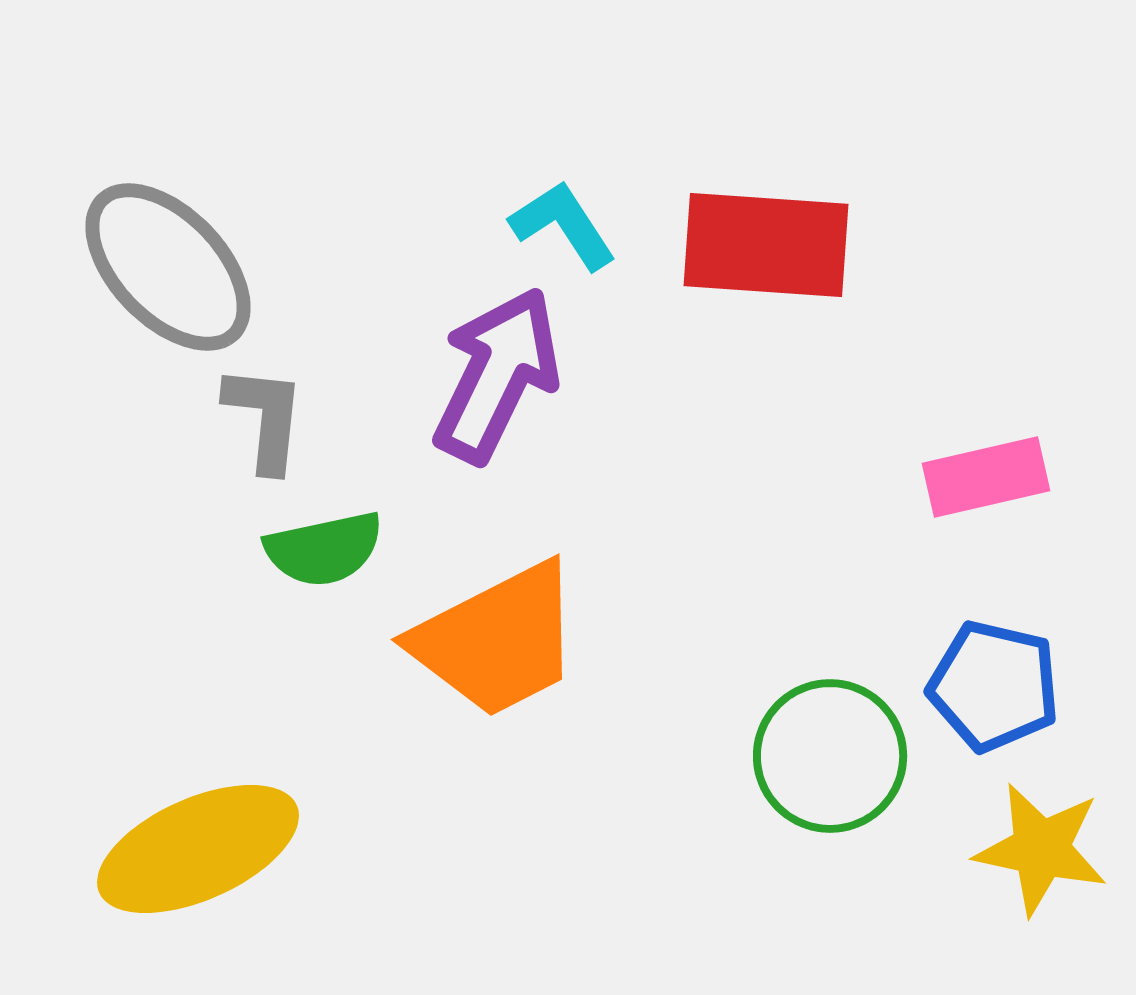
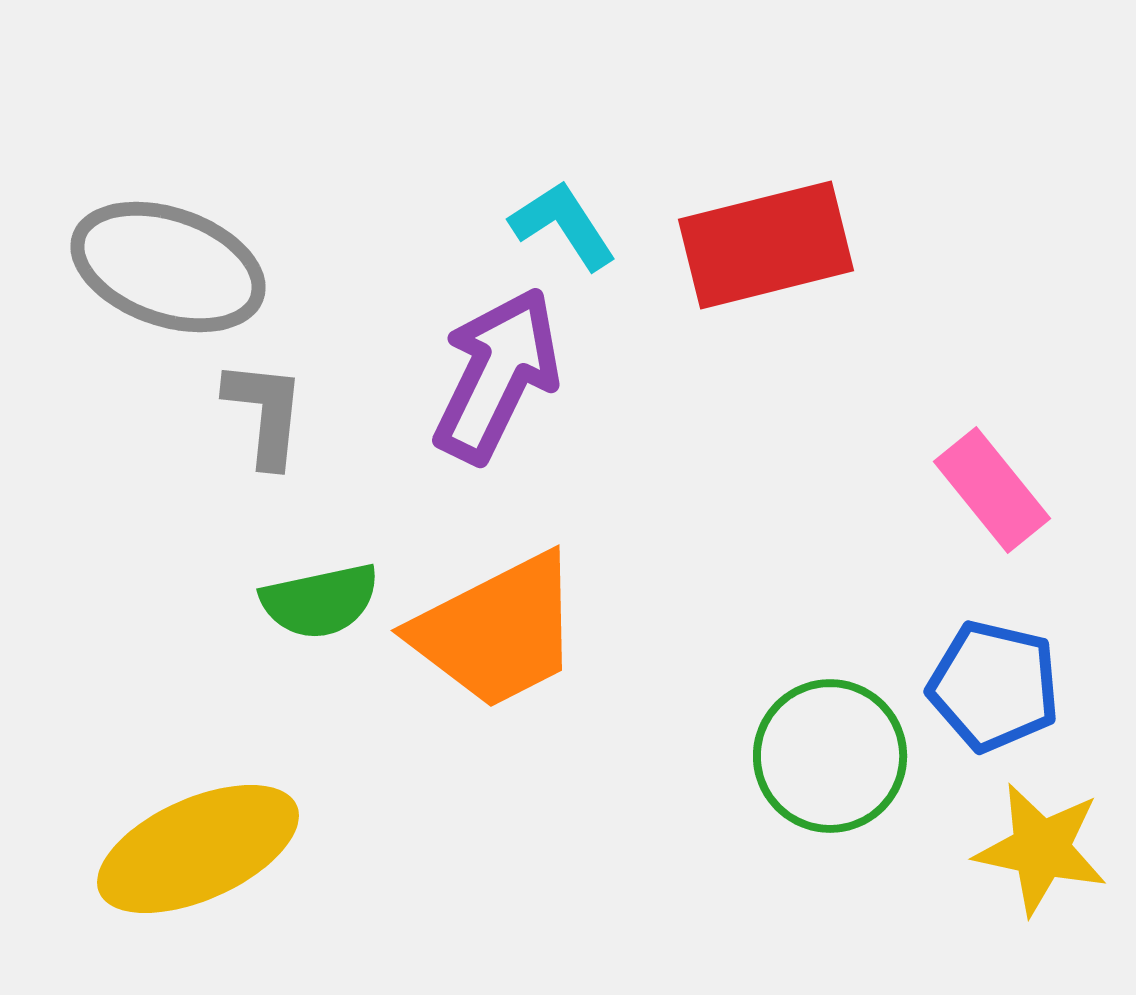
red rectangle: rotated 18 degrees counterclockwise
gray ellipse: rotated 27 degrees counterclockwise
gray L-shape: moved 5 px up
pink rectangle: moved 6 px right, 13 px down; rotated 64 degrees clockwise
green semicircle: moved 4 px left, 52 px down
orange trapezoid: moved 9 px up
